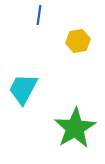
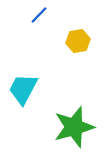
blue line: rotated 36 degrees clockwise
green star: moved 1 px left, 1 px up; rotated 15 degrees clockwise
